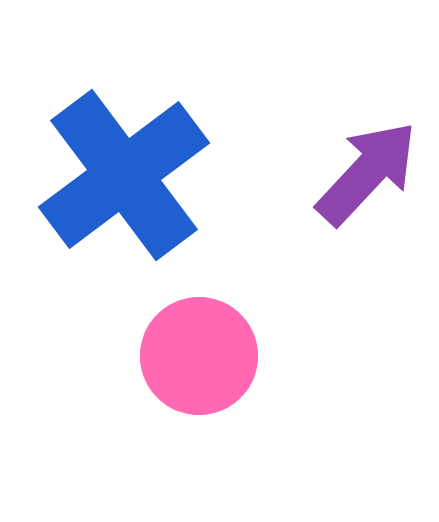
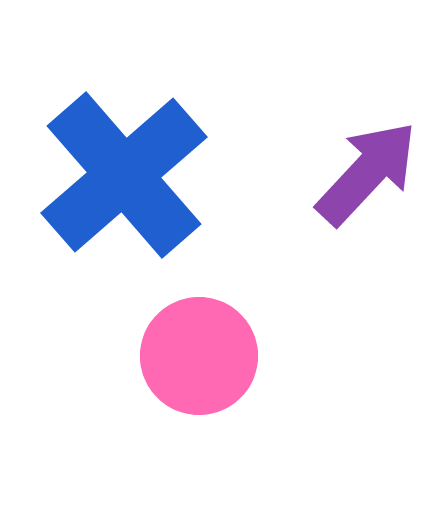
blue cross: rotated 4 degrees counterclockwise
